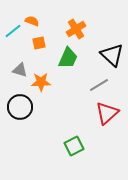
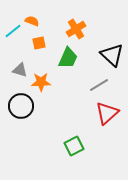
black circle: moved 1 px right, 1 px up
